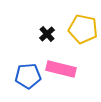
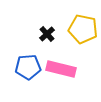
blue pentagon: moved 9 px up
